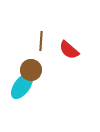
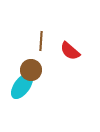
red semicircle: moved 1 px right, 1 px down
